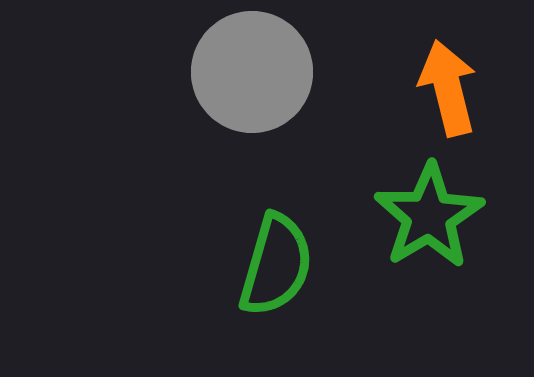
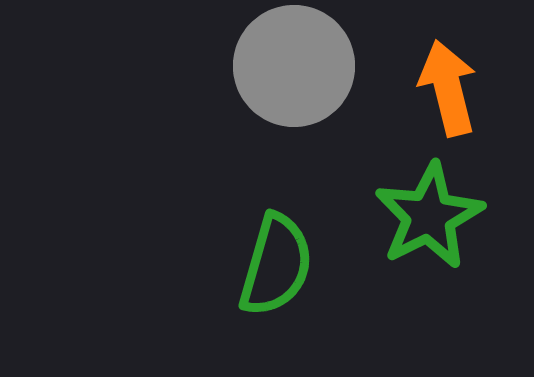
gray circle: moved 42 px right, 6 px up
green star: rotated 4 degrees clockwise
